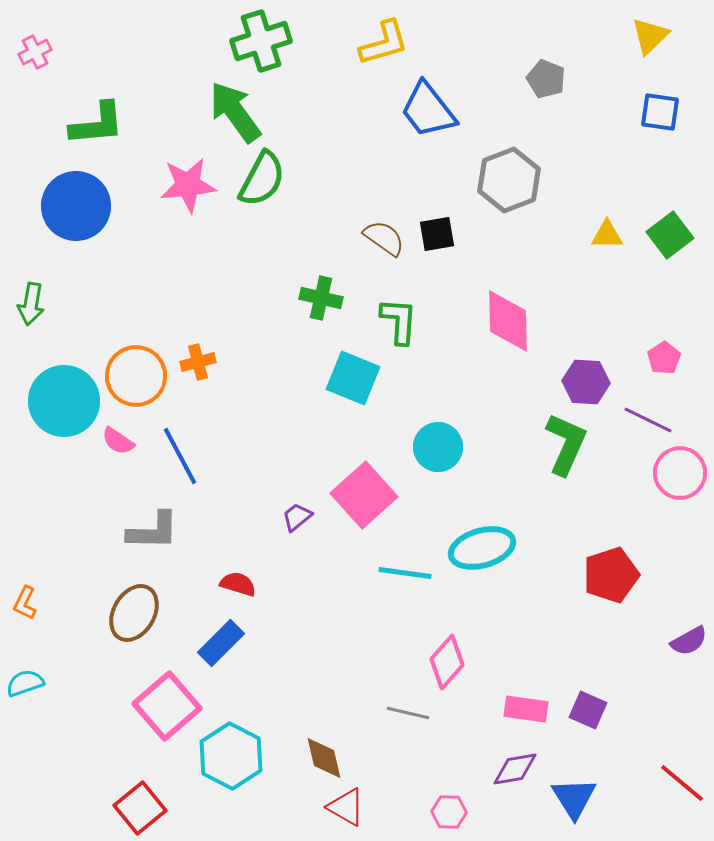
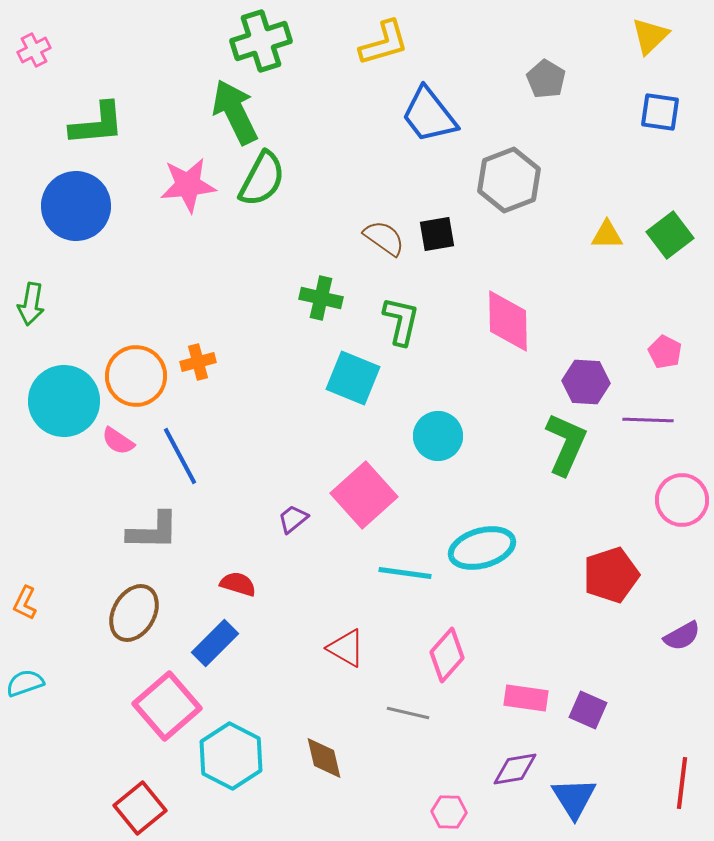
pink cross at (35, 52): moved 1 px left, 2 px up
gray pentagon at (546, 79): rotated 9 degrees clockwise
blue trapezoid at (428, 110): moved 1 px right, 5 px down
green arrow at (235, 112): rotated 10 degrees clockwise
green L-shape at (399, 321): moved 2 px right; rotated 9 degrees clockwise
pink pentagon at (664, 358): moved 1 px right, 6 px up; rotated 12 degrees counterclockwise
purple line at (648, 420): rotated 24 degrees counterclockwise
cyan circle at (438, 447): moved 11 px up
pink circle at (680, 473): moved 2 px right, 27 px down
purple trapezoid at (297, 517): moved 4 px left, 2 px down
purple semicircle at (689, 641): moved 7 px left, 5 px up
blue rectangle at (221, 643): moved 6 px left
pink diamond at (447, 662): moved 7 px up
pink rectangle at (526, 709): moved 11 px up
red line at (682, 783): rotated 57 degrees clockwise
red triangle at (346, 807): moved 159 px up
